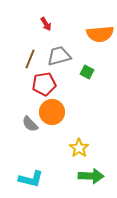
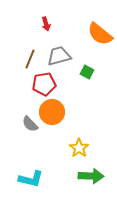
red arrow: rotated 16 degrees clockwise
orange semicircle: rotated 44 degrees clockwise
